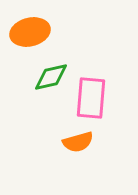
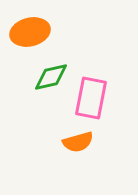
pink rectangle: rotated 6 degrees clockwise
